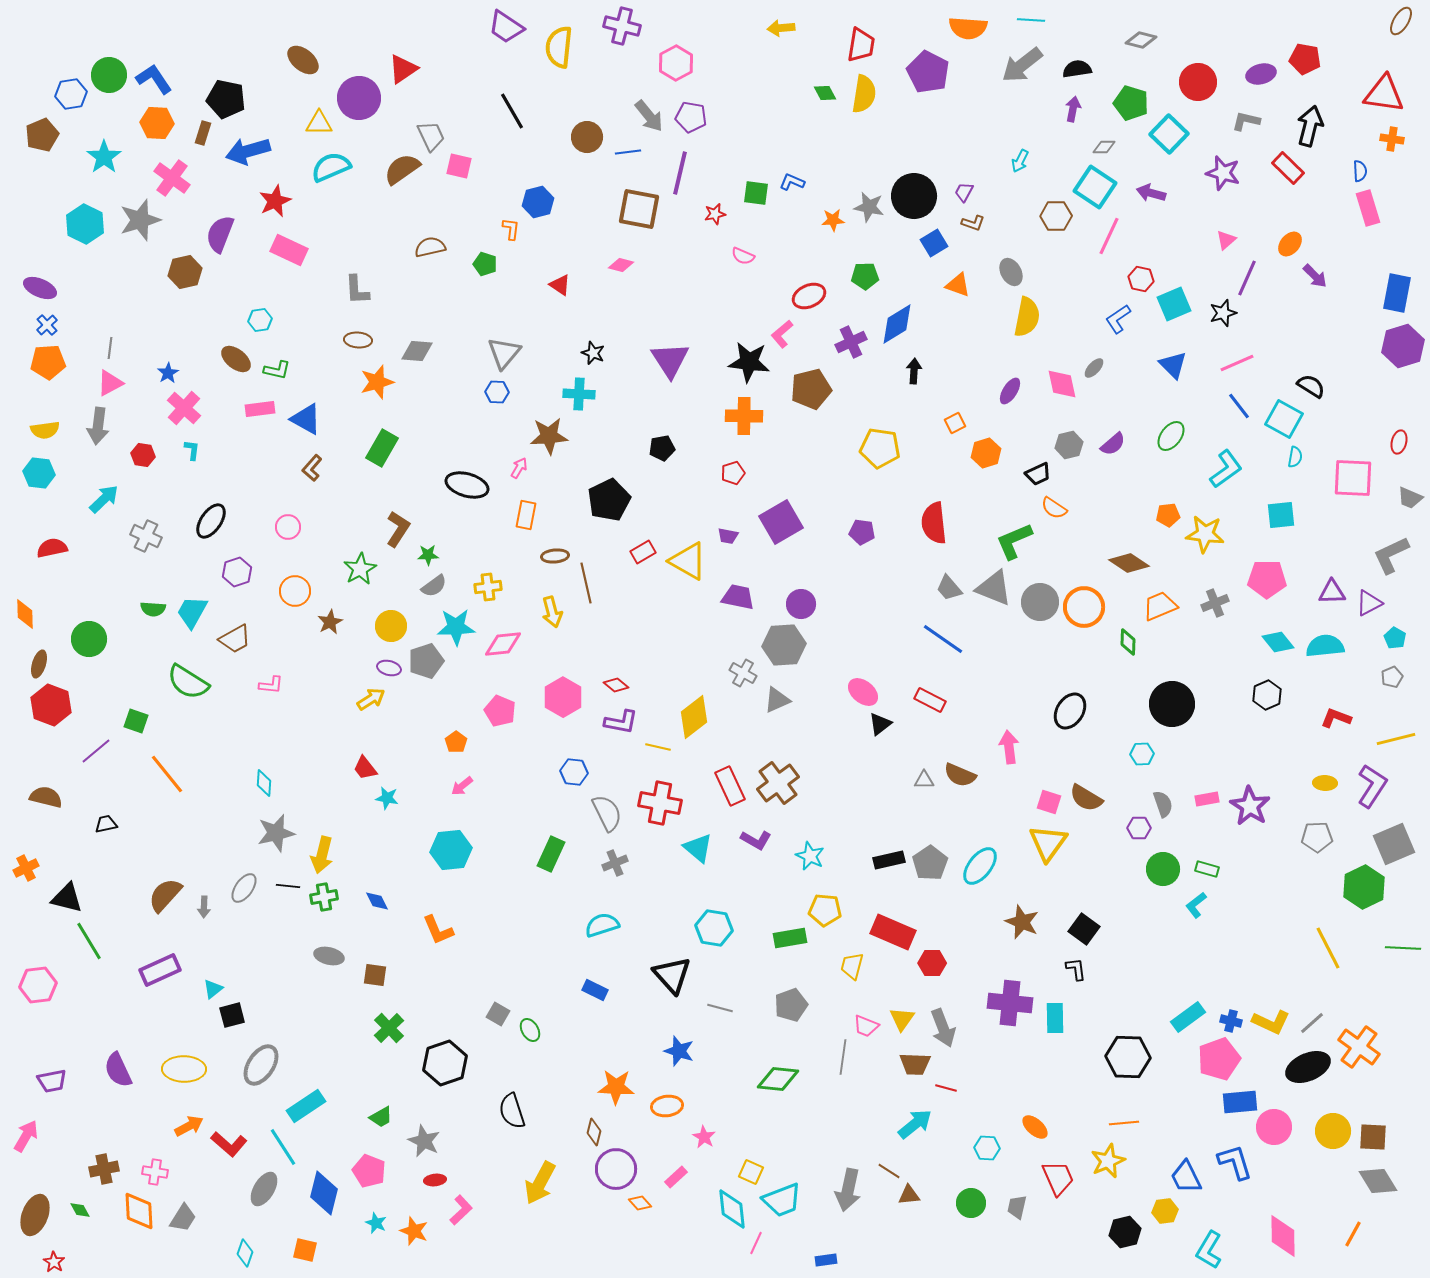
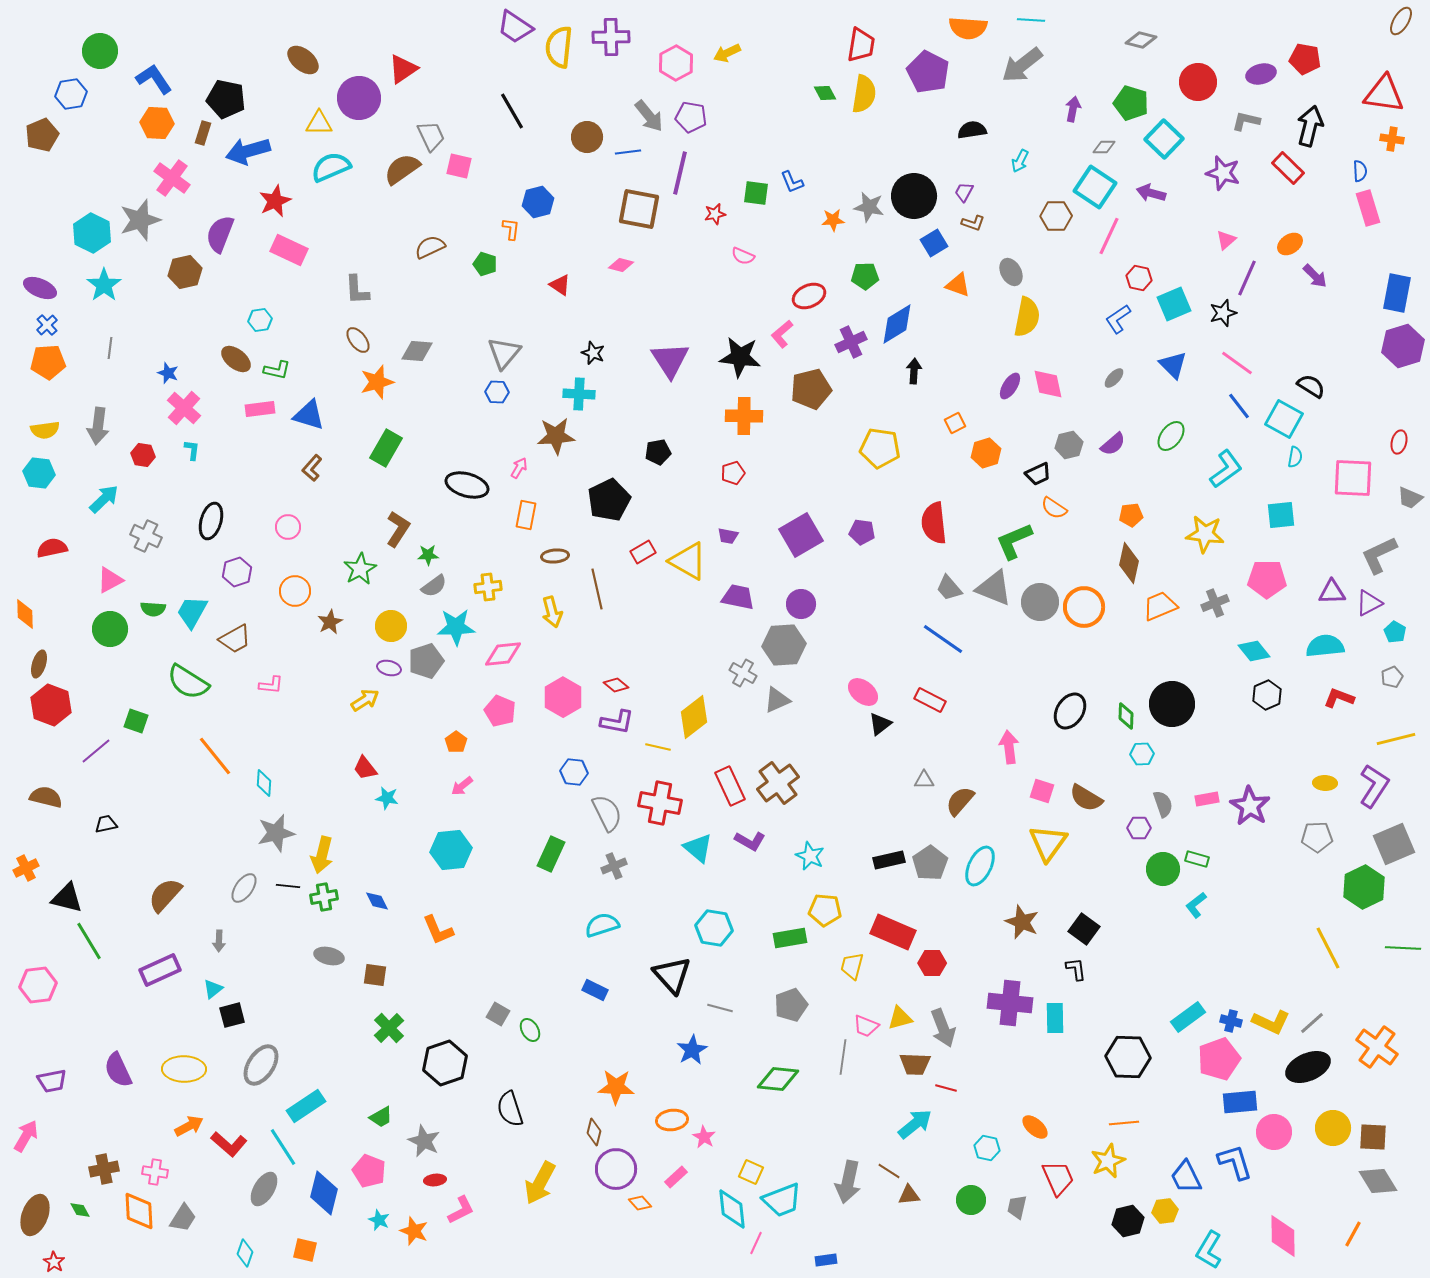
purple cross at (622, 26): moved 11 px left, 11 px down; rotated 15 degrees counterclockwise
purple trapezoid at (506, 27): moved 9 px right
yellow arrow at (781, 28): moved 54 px left, 25 px down; rotated 20 degrees counterclockwise
black semicircle at (1077, 69): moved 105 px left, 61 px down
green circle at (109, 75): moved 9 px left, 24 px up
cyan square at (1169, 134): moved 5 px left, 5 px down
cyan star at (104, 157): moved 128 px down
blue L-shape at (792, 182): rotated 135 degrees counterclockwise
cyan hexagon at (85, 224): moved 7 px right, 9 px down
orange ellipse at (1290, 244): rotated 15 degrees clockwise
brown semicircle at (430, 247): rotated 12 degrees counterclockwise
red hexagon at (1141, 279): moved 2 px left, 1 px up
brown ellipse at (358, 340): rotated 48 degrees clockwise
black star at (749, 362): moved 9 px left, 5 px up
pink line at (1237, 363): rotated 60 degrees clockwise
gray ellipse at (1094, 368): moved 20 px right, 10 px down
blue star at (168, 373): rotated 20 degrees counterclockwise
pink triangle at (110, 383): moved 197 px down
pink diamond at (1062, 384): moved 14 px left
purple ellipse at (1010, 391): moved 5 px up
blue triangle at (306, 419): moved 3 px right, 4 px up; rotated 12 degrees counterclockwise
brown star at (549, 436): moved 7 px right
green rectangle at (382, 448): moved 4 px right
black pentagon at (662, 448): moved 4 px left, 4 px down
orange pentagon at (1168, 515): moved 37 px left
black ellipse at (211, 521): rotated 18 degrees counterclockwise
purple square at (781, 522): moved 20 px right, 13 px down
gray L-shape at (1391, 555): moved 12 px left
brown diamond at (1129, 563): rotated 69 degrees clockwise
brown line at (586, 583): moved 11 px right, 6 px down
cyan pentagon at (1395, 638): moved 6 px up
green circle at (89, 639): moved 21 px right, 10 px up
green diamond at (1128, 642): moved 2 px left, 74 px down
cyan diamond at (1278, 642): moved 24 px left, 9 px down
pink diamond at (503, 644): moved 10 px down
yellow arrow at (371, 699): moved 6 px left, 1 px down
red L-shape at (1336, 718): moved 3 px right, 20 px up
purple L-shape at (621, 722): moved 4 px left
orange line at (167, 774): moved 48 px right, 18 px up
brown semicircle at (960, 775): moved 26 px down; rotated 108 degrees clockwise
purple L-shape at (1372, 786): moved 2 px right
pink square at (1049, 802): moved 7 px left, 11 px up
purple L-shape at (756, 840): moved 6 px left, 1 px down
gray cross at (615, 863): moved 1 px left, 3 px down
cyan ellipse at (980, 866): rotated 12 degrees counterclockwise
green rectangle at (1207, 869): moved 10 px left, 10 px up
gray arrow at (204, 907): moved 15 px right, 34 px down
yellow triangle at (902, 1019): moved 2 px left, 1 px up; rotated 40 degrees clockwise
orange cross at (1359, 1047): moved 18 px right
blue star at (679, 1051): moved 13 px right, 1 px up; rotated 24 degrees clockwise
orange ellipse at (667, 1106): moved 5 px right, 14 px down
black semicircle at (512, 1111): moved 2 px left, 2 px up
pink circle at (1274, 1127): moved 5 px down
yellow circle at (1333, 1131): moved 3 px up
cyan hexagon at (987, 1148): rotated 10 degrees clockwise
gray arrow at (848, 1190): moved 8 px up
green circle at (971, 1203): moved 3 px up
pink L-shape at (461, 1210): rotated 16 degrees clockwise
cyan star at (376, 1223): moved 3 px right, 3 px up
black hexagon at (1125, 1232): moved 3 px right, 11 px up
